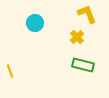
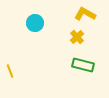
yellow L-shape: moved 2 px left; rotated 40 degrees counterclockwise
